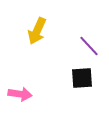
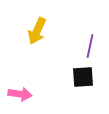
purple line: moved 1 px right; rotated 55 degrees clockwise
black square: moved 1 px right, 1 px up
